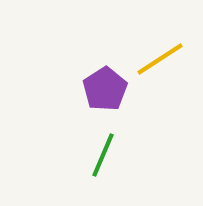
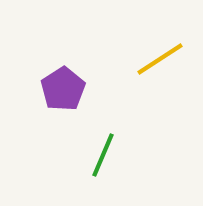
purple pentagon: moved 42 px left
